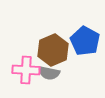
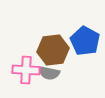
brown hexagon: rotated 16 degrees clockwise
